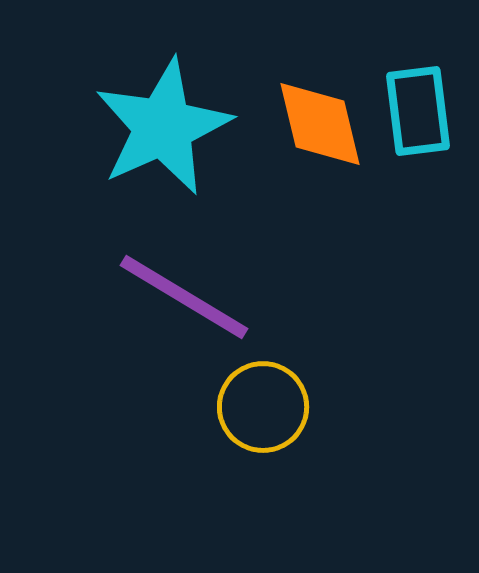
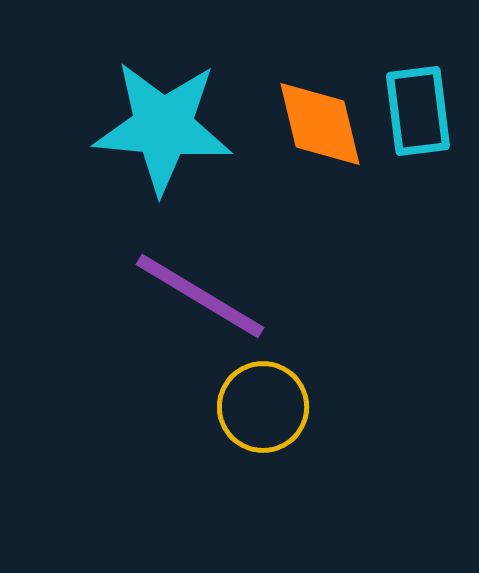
cyan star: rotated 29 degrees clockwise
purple line: moved 16 px right, 1 px up
